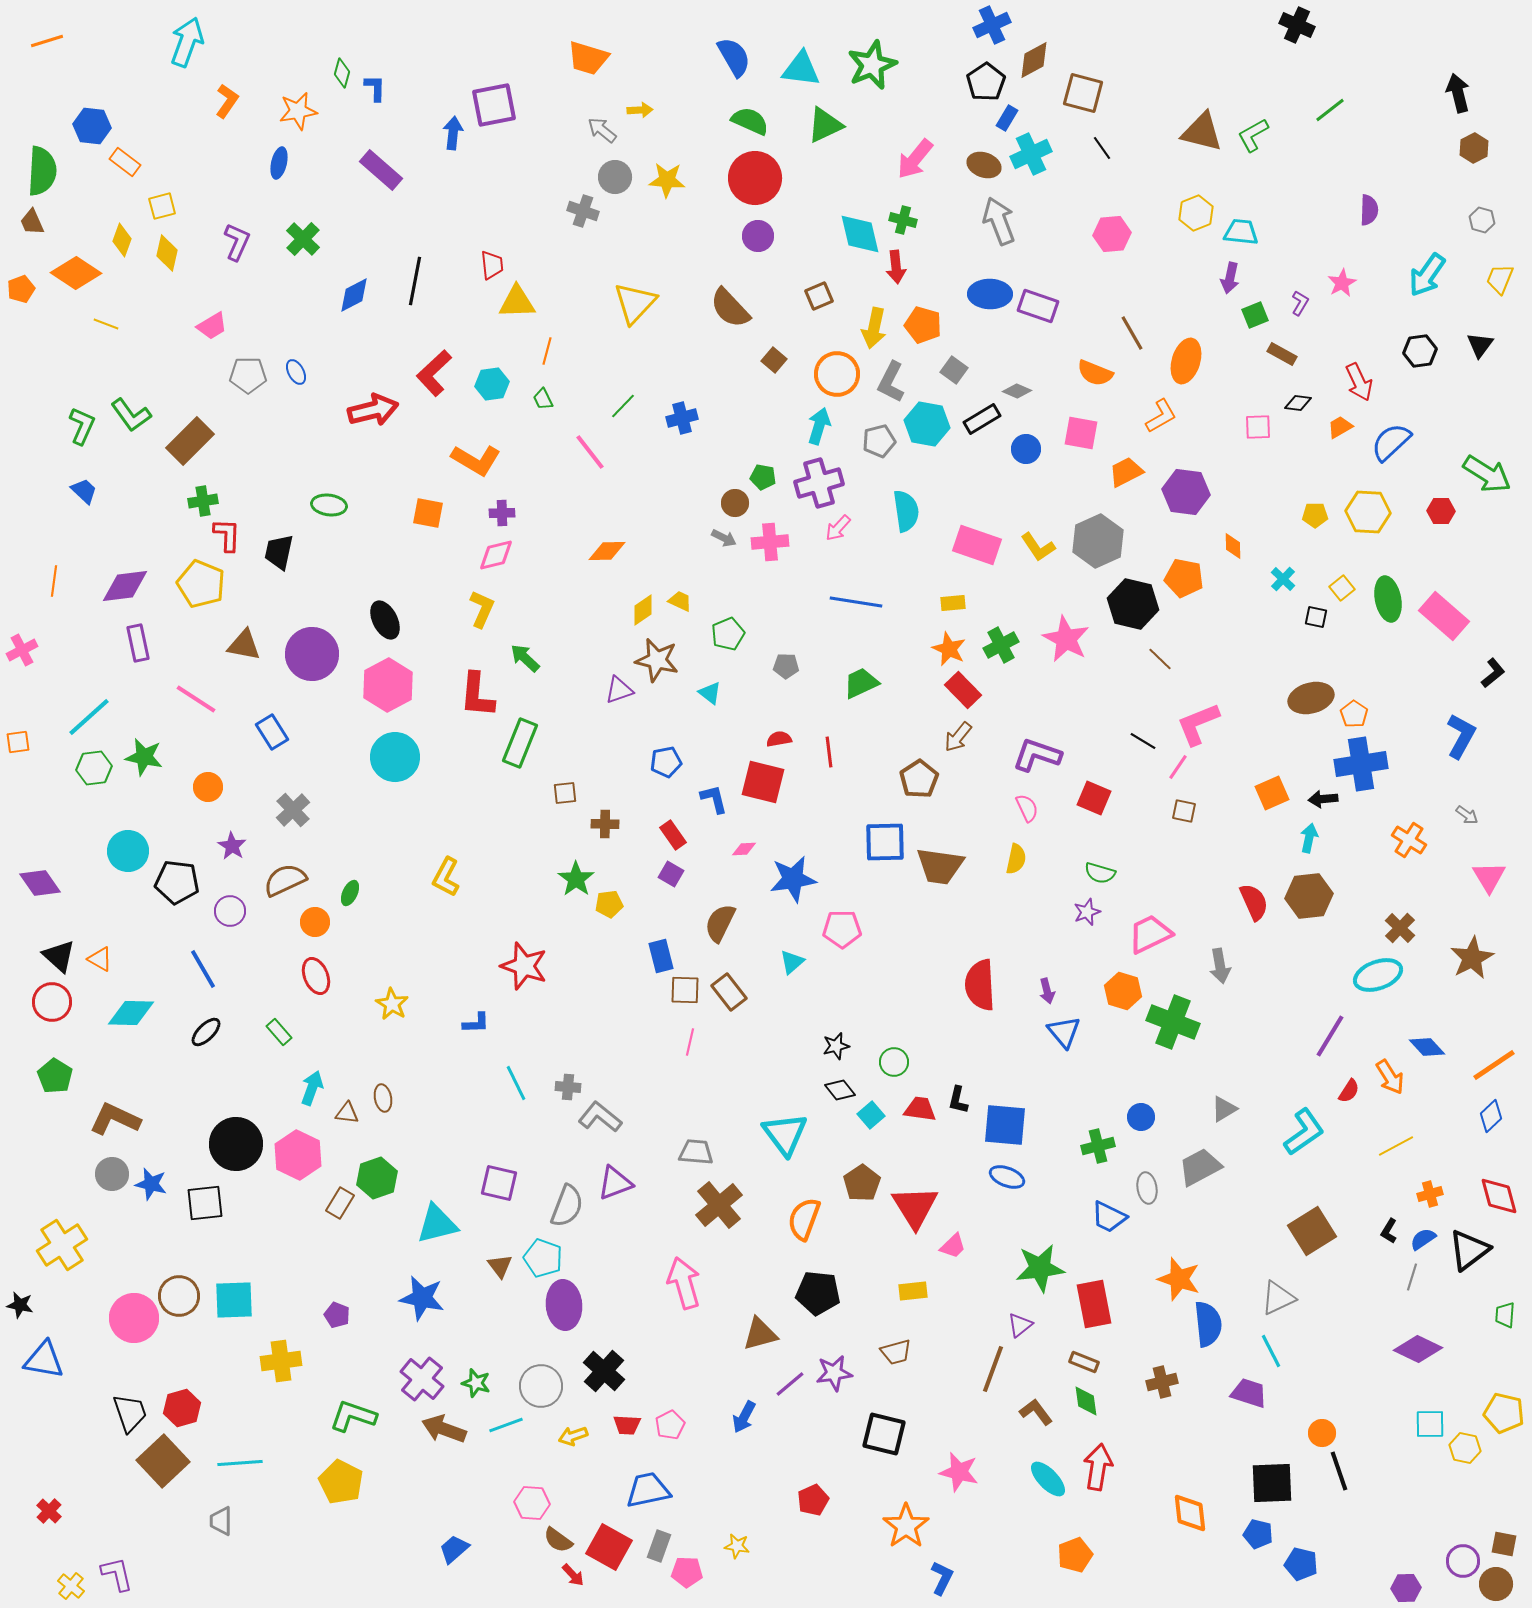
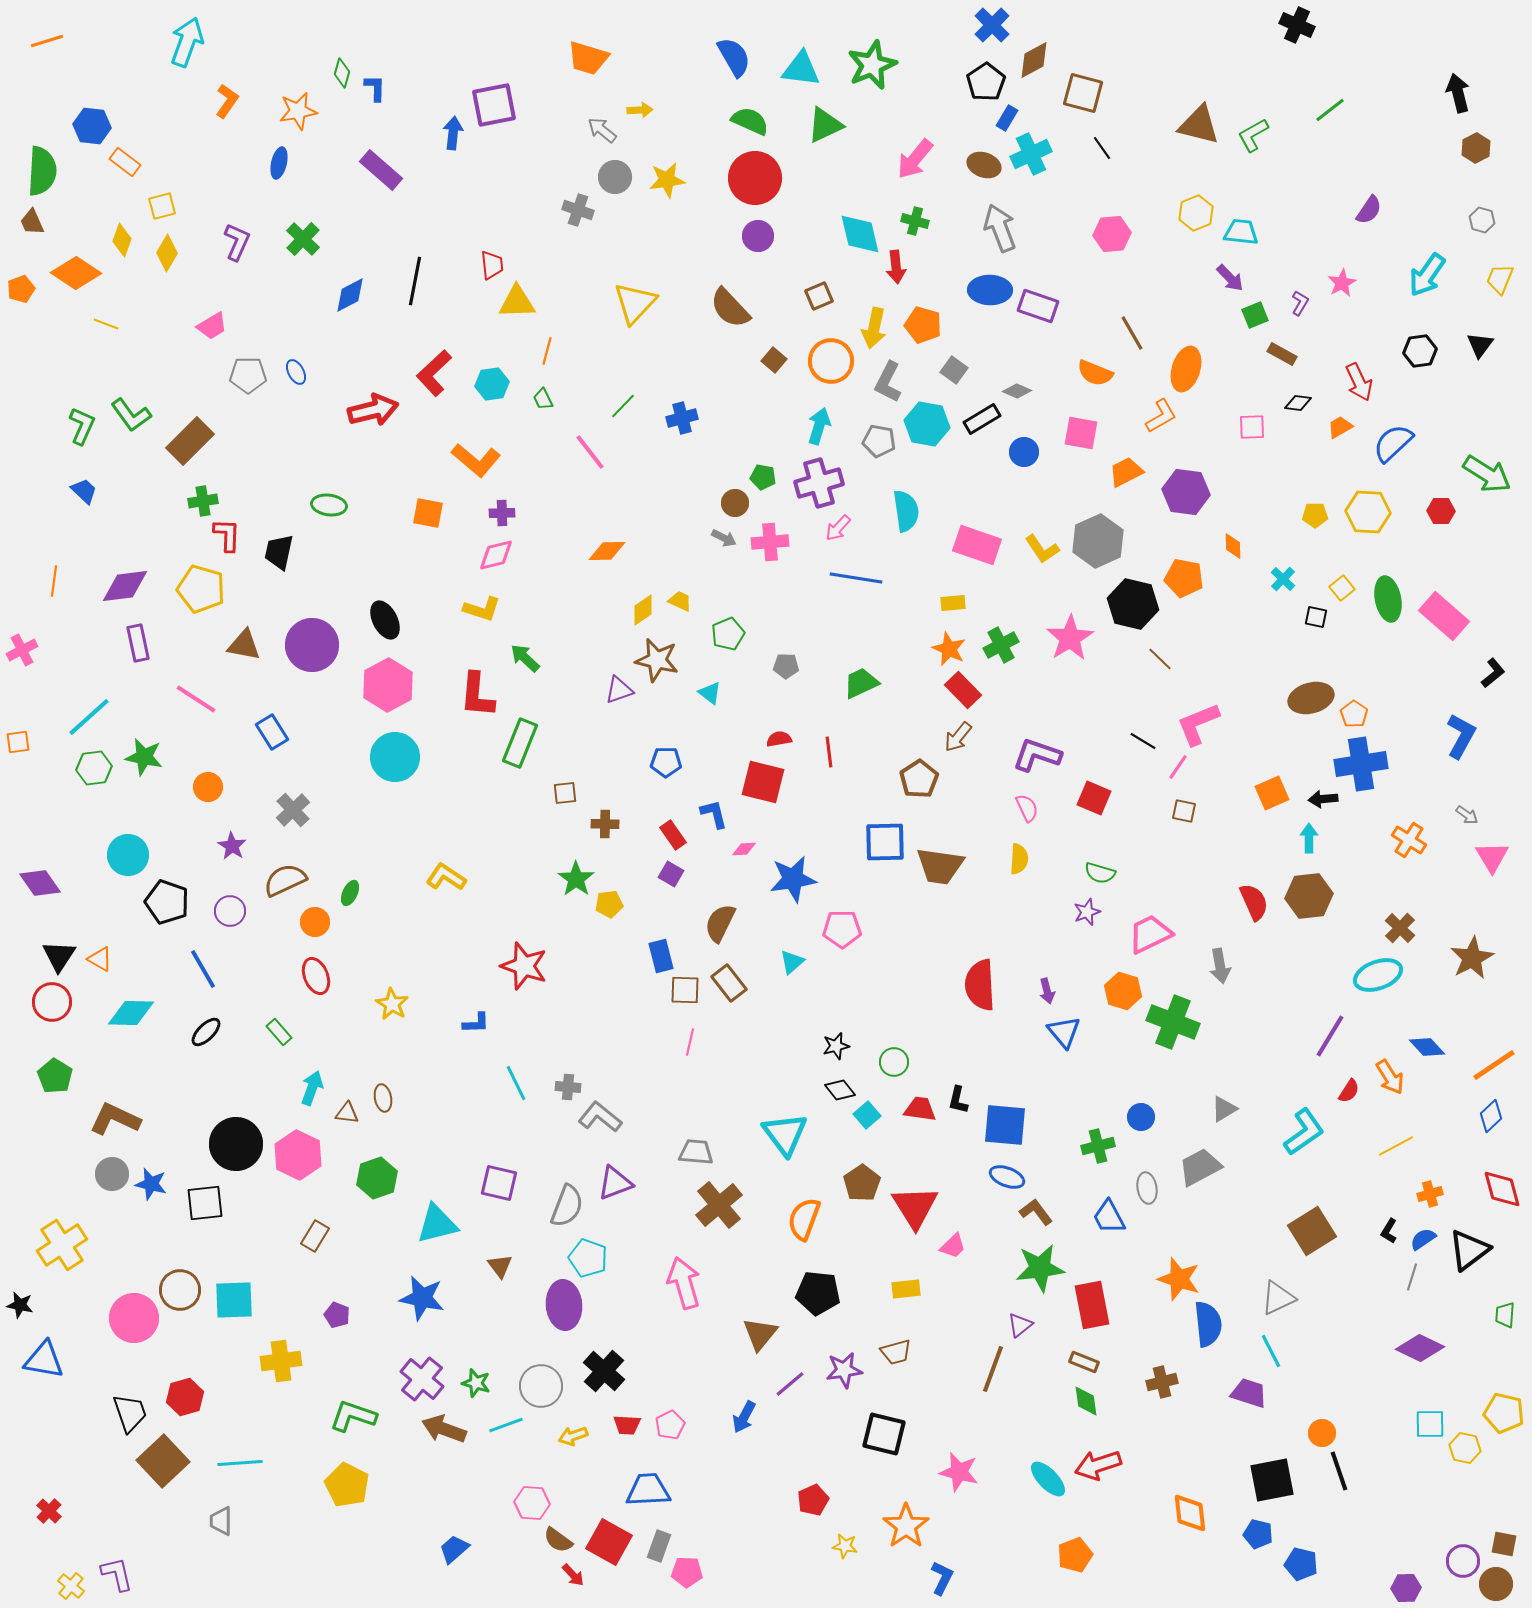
blue cross at (992, 25): rotated 21 degrees counterclockwise
brown triangle at (1202, 132): moved 3 px left, 7 px up
brown hexagon at (1474, 148): moved 2 px right
yellow star at (667, 180): rotated 12 degrees counterclockwise
purple semicircle at (1369, 210): rotated 32 degrees clockwise
gray cross at (583, 211): moved 5 px left, 1 px up
green cross at (903, 220): moved 12 px right, 1 px down
gray arrow at (999, 221): moved 1 px right, 7 px down
yellow diamond at (167, 253): rotated 18 degrees clockwise
purple arrow at (1230, 278): rotated 56 degrees counterclockwise
blue ellipse at (990, 294): moved 4 px up
blue diamond at (354, 295): moved 4 px left
orange ellipse at (1186, 361): moved 8 px down
orange circle at (837, 374): moved 6 px left, 13 px up
gray L-shape at (891, 382): moved 3 px left
pink square at (1258, 427): moved 6 px left
gray pentagon at (879, 441): rotated 24 degrees clockwise
blue semicircle at (1391, 442): moved 2 px right, 1 px down
blue circle at (1026, 449): moved 2 px left, 3 px down
orange L-shape at (476, 460): rotated 9 degrees clockwise
yellow L-shape at (1038, 547): moved 4 px right, 2 px down
yellow pentagon at (201, 584): moved 5 px down; rotated 6 degrees counterclockwise
blue line at (856, 602): moved 24 px up
yellow L-shape at (482, 609): rotated 84 degrees clockwise
pink star at (1066, 639): moved 4 px right, 1 px up; rotated 12 degrees clockwise
purple circle at (312, 654): moved 9 px up
blue pentagon at (666, 762): rotated 12 degrees clockwise
blue L-shape at (714, 799): moved 15 px down
cyan arrow at (1309, 838): rotated 12 degrees counterclockwise
cyan circle at (128, 851): moved 4 px down
yellow semicircle at (1016, 859): moved 3 px right; rotated 8 degrees counterclockwise
yellow L-shape at (446, 877): rotated 96 degrees clockwise
pink triangle at (1489, 877): moved 3 px right, 20 px up
black pentagon at (177, 882): moved 10 px left, 20 px down; rotated 12 degrees clockwise
black triangle at (59, 956): rotated 21 degrees clockwise
brown rectangle at (729, 992): moved 9 px up
cyan square at (871, 1115): moved 4 px left
red diamond at (1499, 1196): moved 3 px right, 7 px up
brown rectangle at (340, 1203): moved 25 px left, 33 px down
blue trapezoid at (1109, 1217): rotated 36 degrees clockwise
cyan pentagon at (543, 1258): moved 45 px right
yellow rectangle at (913, 1291): moved 7 px left, 2 px up
brown circle at (179, 1296): moved 1 px right, 6 px up
red rectangle at (1094, 1304): moved 2 px left, 1 px down
brown triangle at (760, 1334): rotated 36 degrees counterclockwise
purple diamond at (1418, 1349): moved 2 px right, 1 px up
purple star at (834, 1373): moved 10 px right, 3 px up
red hexagon at (182, 1408): moved 3 px right, 11 px up
brown L-shape at (1036, 1412): moved 200 px up
red arrow at (1098, 1467): moved 2 px up; rotated 117 degrees counterclockwise
yellow pentagon at (341, 1482): moved 6 px right, 3 px down
black square at (1272, 1483): moved 3 px up; rotated 9 degrees counterclockwise
blue trapezoid at (648, 1490): rotated 9 degrees clockwise
yellow star at (737, 1546): moved 108 px right
red square at (609, 1547): moved 5 px up
